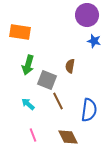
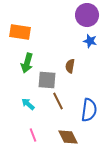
blue star: moved 4 px left
green arrow: moved 1 px left, 2 px up
gray square: rotated 18 degrees counterclockwise
